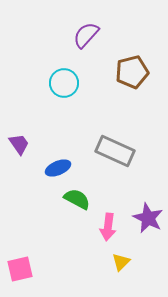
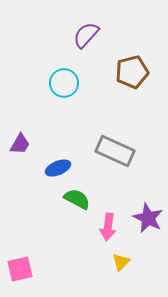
purple trapezoid: moved 1 px right; rotated 65 degrees clockwise
